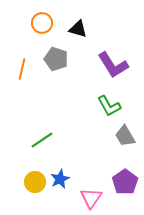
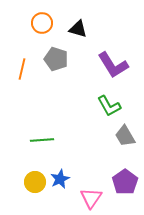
green line: rotated 30 degrees clockwise
